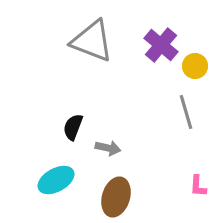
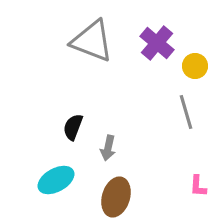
purple cross: moved 4 px left, 2 px up
gray arrow: rotated 90 degrees clockwise
